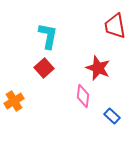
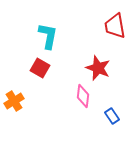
red square: moved 4 px left; rotated 18 degrees counterclockwise
blue rectangle: rotated 14 degrees clockwise
